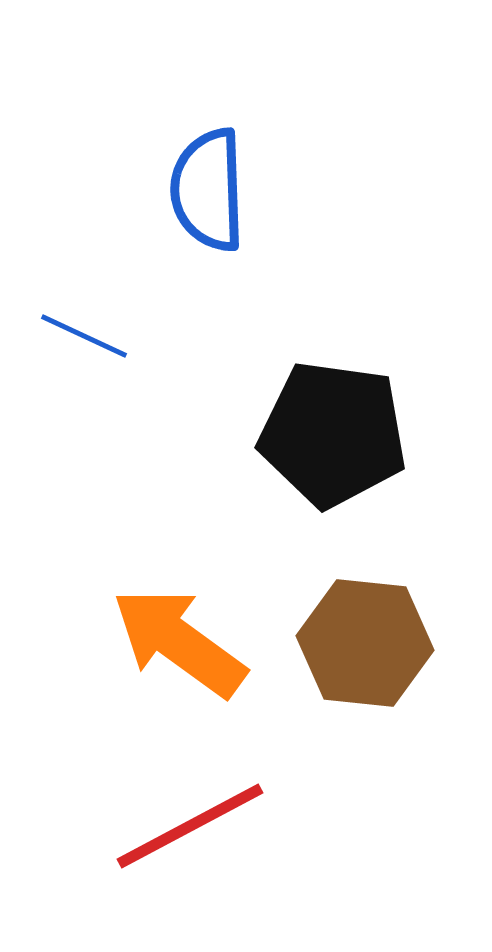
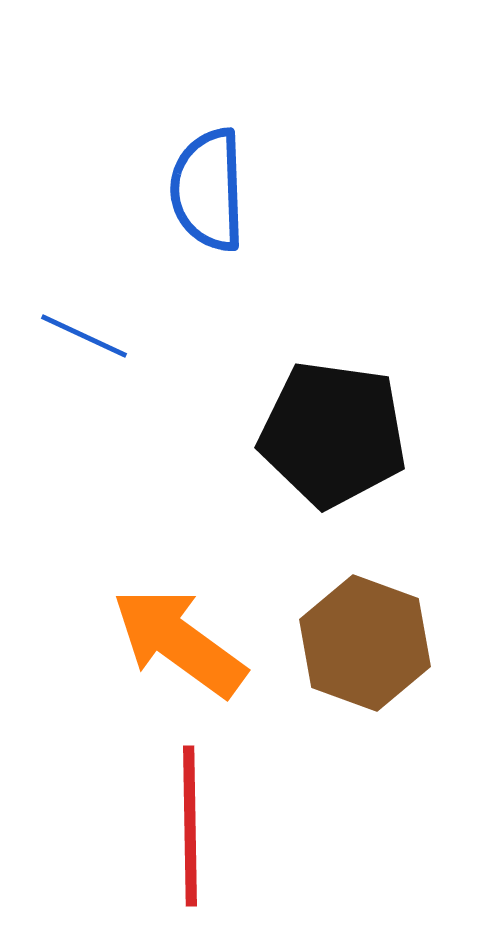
brown hexagon: rotated 14 degrees clockwise
red line: rotated 63 degrees counterclockwise
